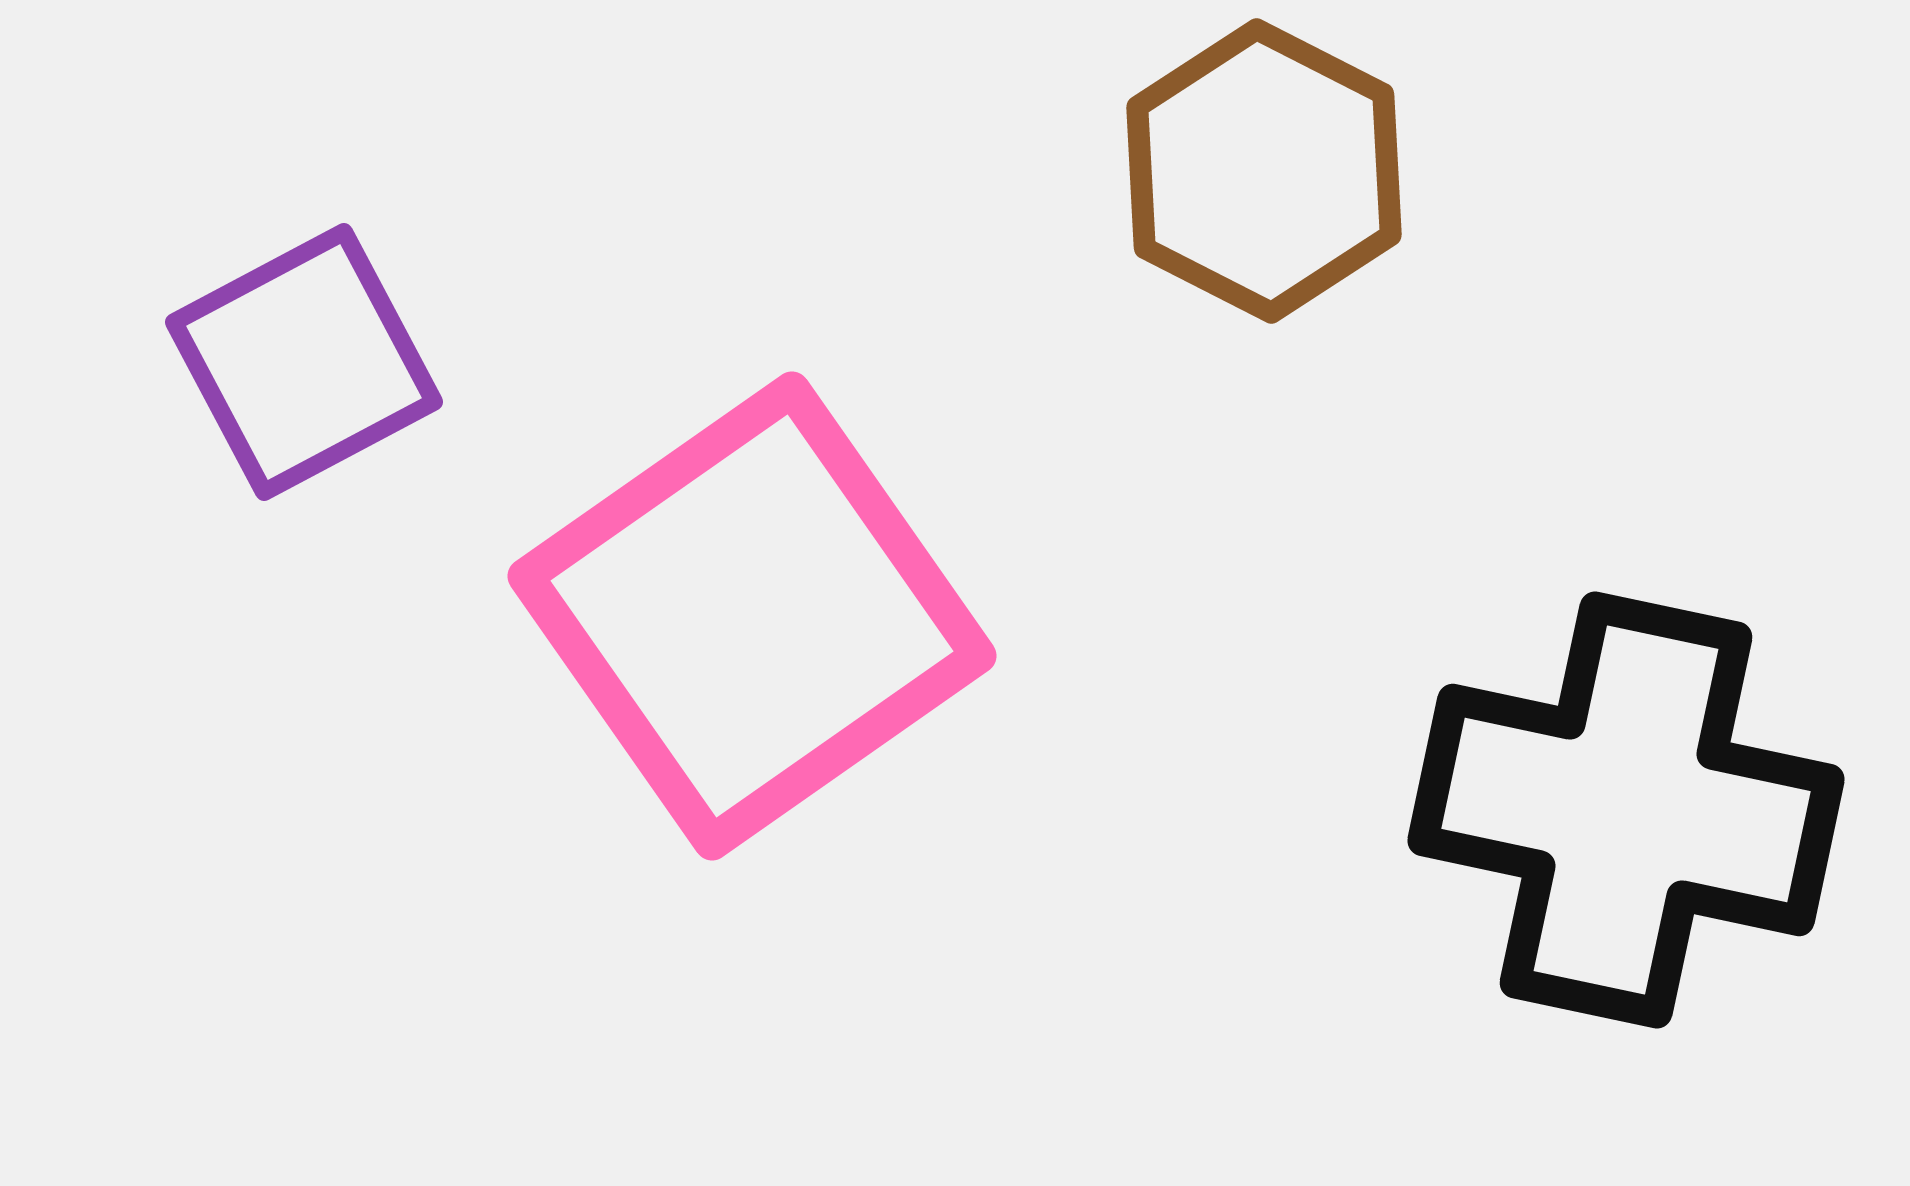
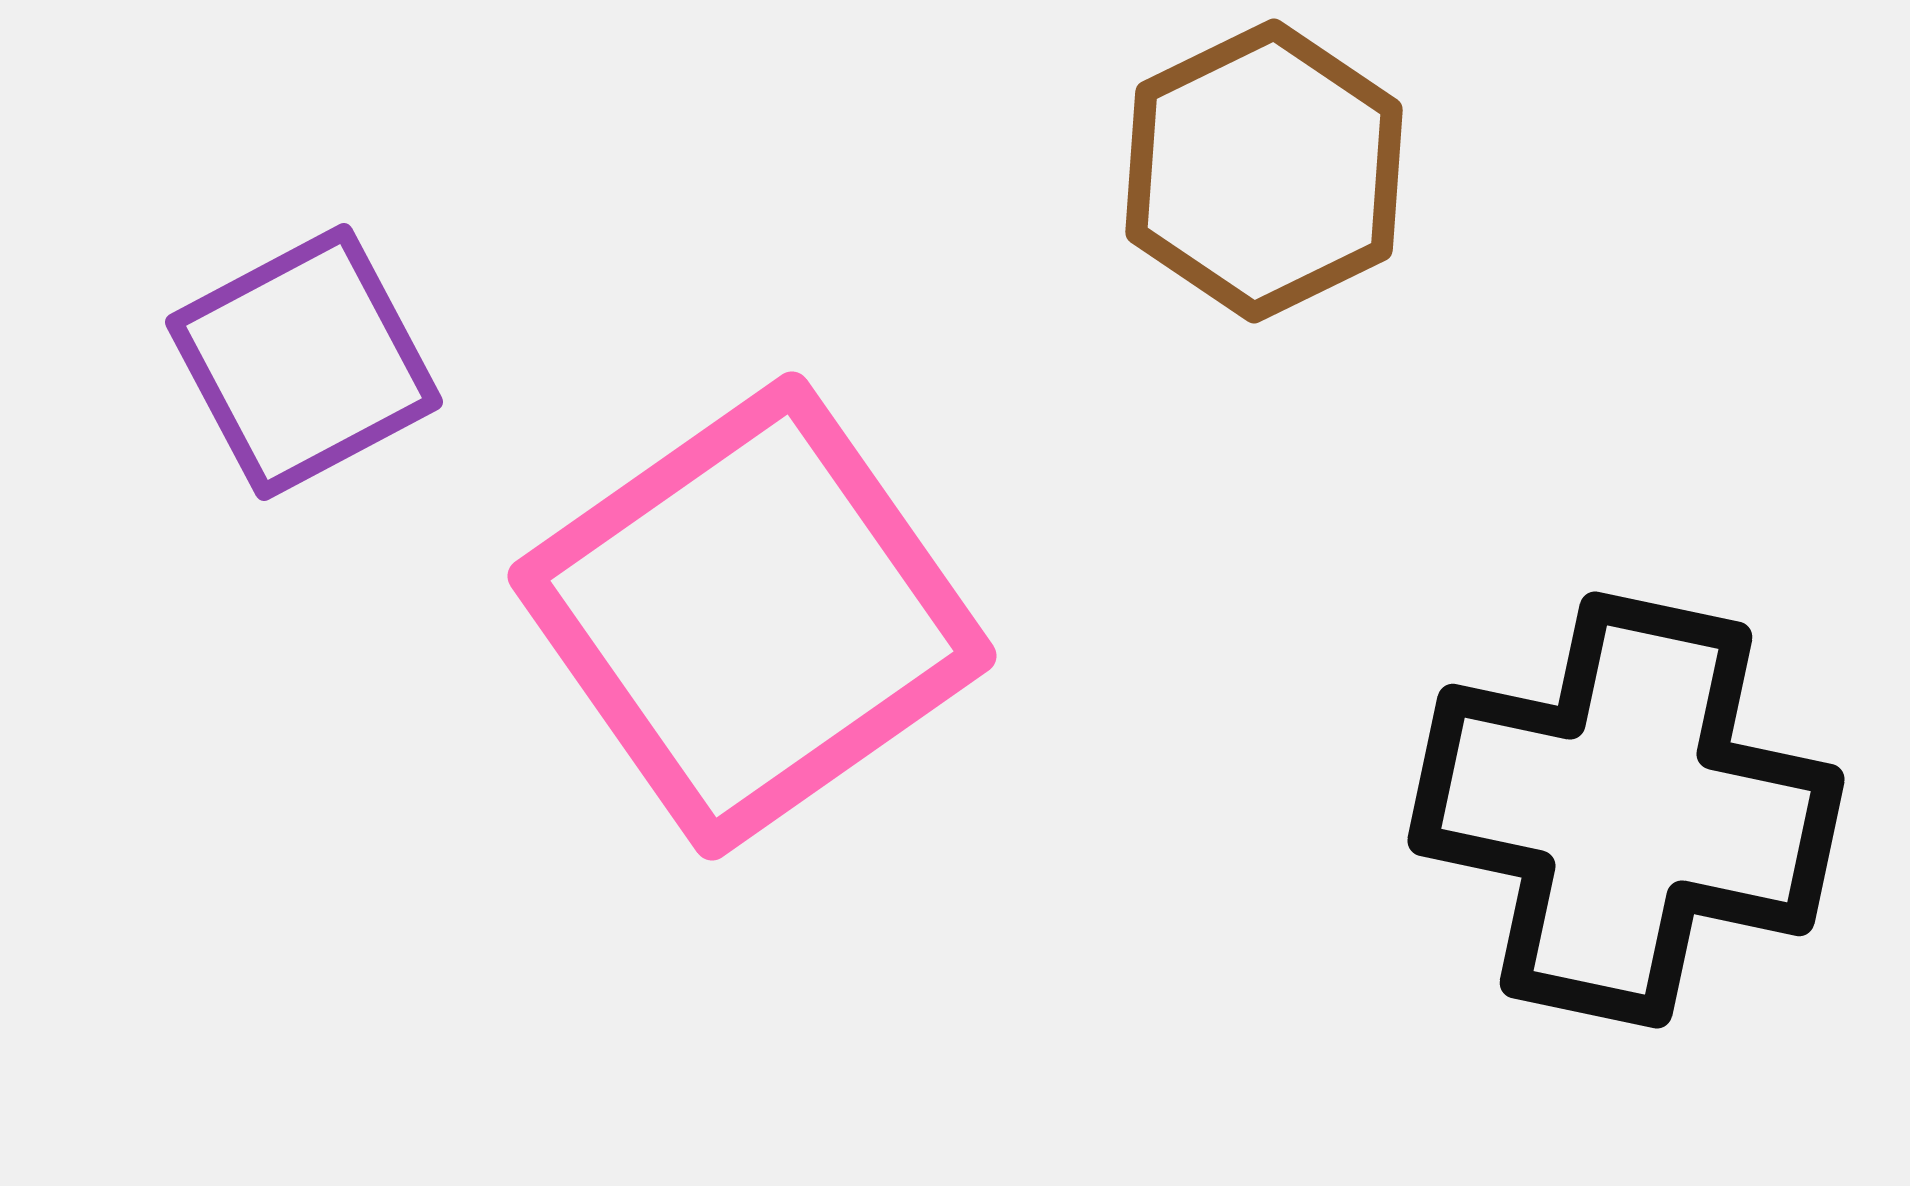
brown hexagon: rotated 7 degrees clockwise
